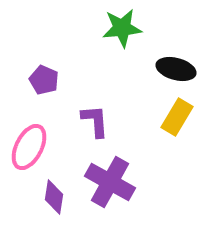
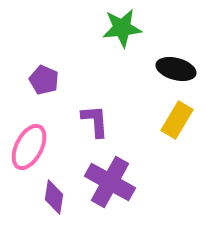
yellow rectangle: moved 3 px down
